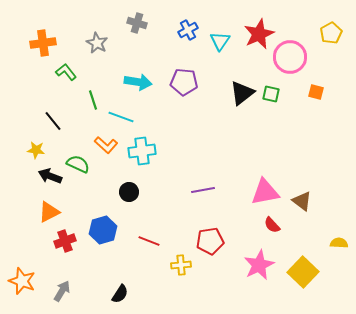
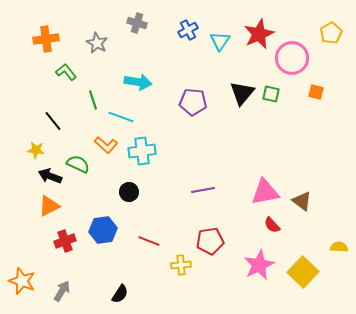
orange cross: moved 3 px right, 4 px up
pink circle: moved 2 px right, 1 px down
purple pentagon: moved 9 px right, 20 px down
black triangle: rotated 12 degrees counterclockwise
orange triangle: moved 6 px up
blue hexagon: rotated 8 degrees clockwise
yellow semicircle: moved 4 px down
